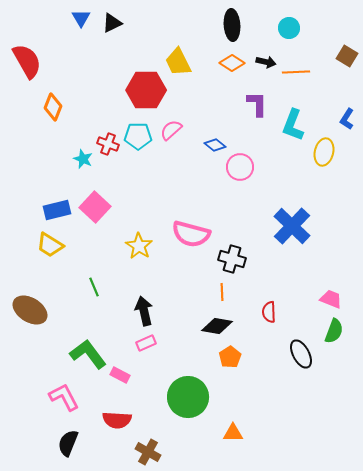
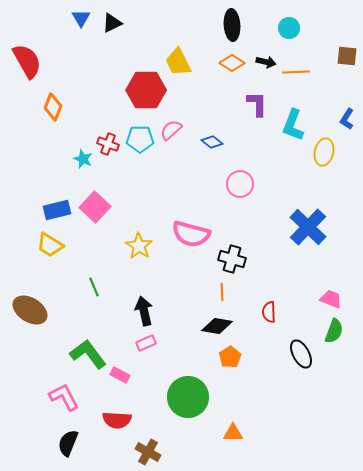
brown square at (347, 56): rotated 25 degrees counterclockwise
cyan pentagon at (138, 136): moved 2 px right, 3 px down
blue diamond at (215, 145): moved 3 px left, 3 px up
pink circle at (240, 167): moved 17 px down
blue cross at (292, 226): moved 16 px right, 1 px down
